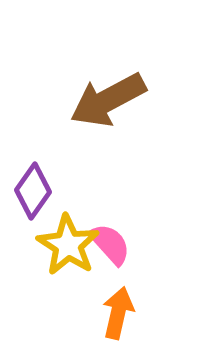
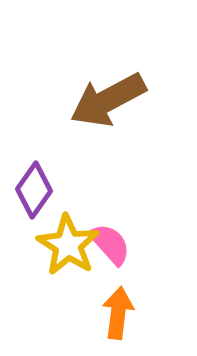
purple diamond: moved 1 px right, 1 px up
orange arrow: rotated 6 degrees counterclockwise
